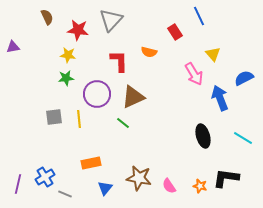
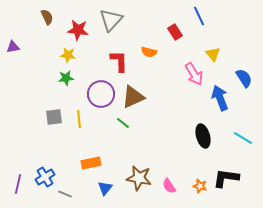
blue semicircle: rotated 84 degrees clockwise
purple circle: moved 4 px right
